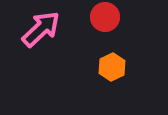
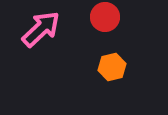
orange hexagon: rotated 12 degrees clockwise
